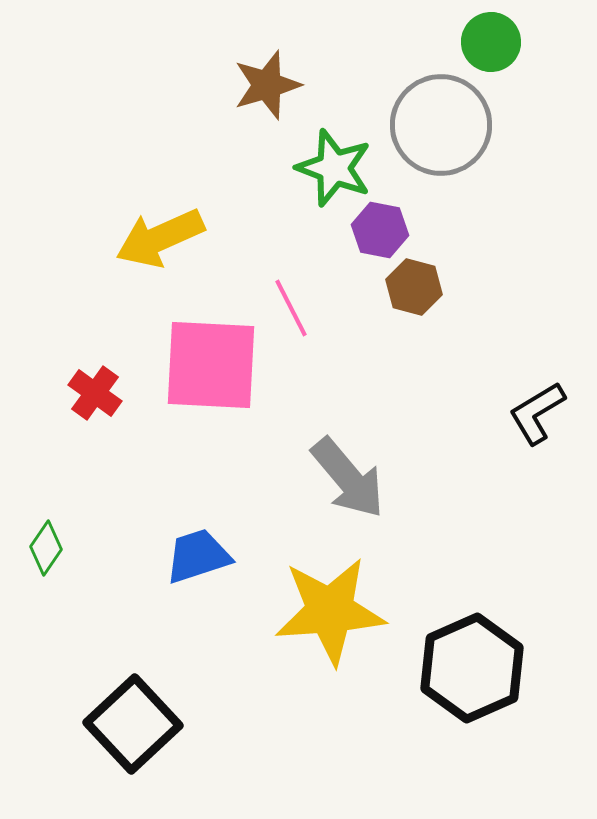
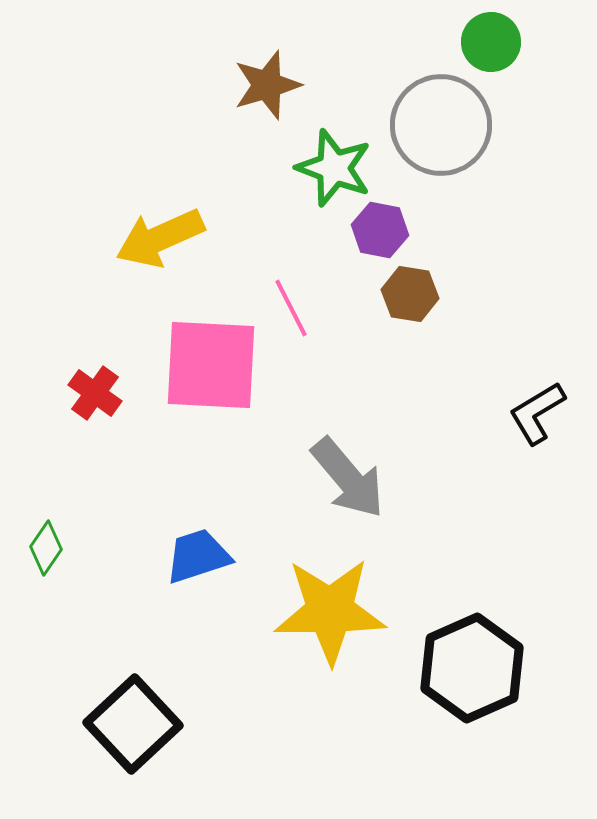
brown hexagon: moved 4 px left, 7 px down; rotated 6 degrees counterclockwise
yellow star: rotated 4 degrees clockwise
